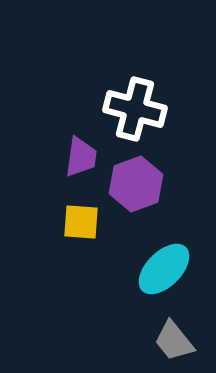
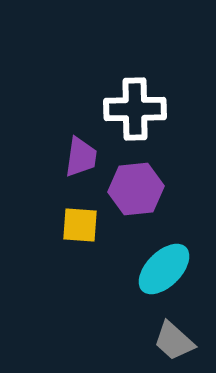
white cross: rotated 16 degrees counterclockwise
purple hexagon: moved 5 px down; rotated 14 degrees clockwise
yellow square: moved 1 px left, 3 px down
gray trapezoid: rotated 9 degrees counterclockwise
